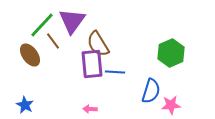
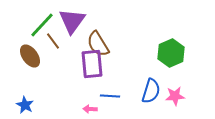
brown ellipse: moved 1 px down
blue line: moved 5 px left, 24 px down
pink star: moved 4 px right, 9 px up
